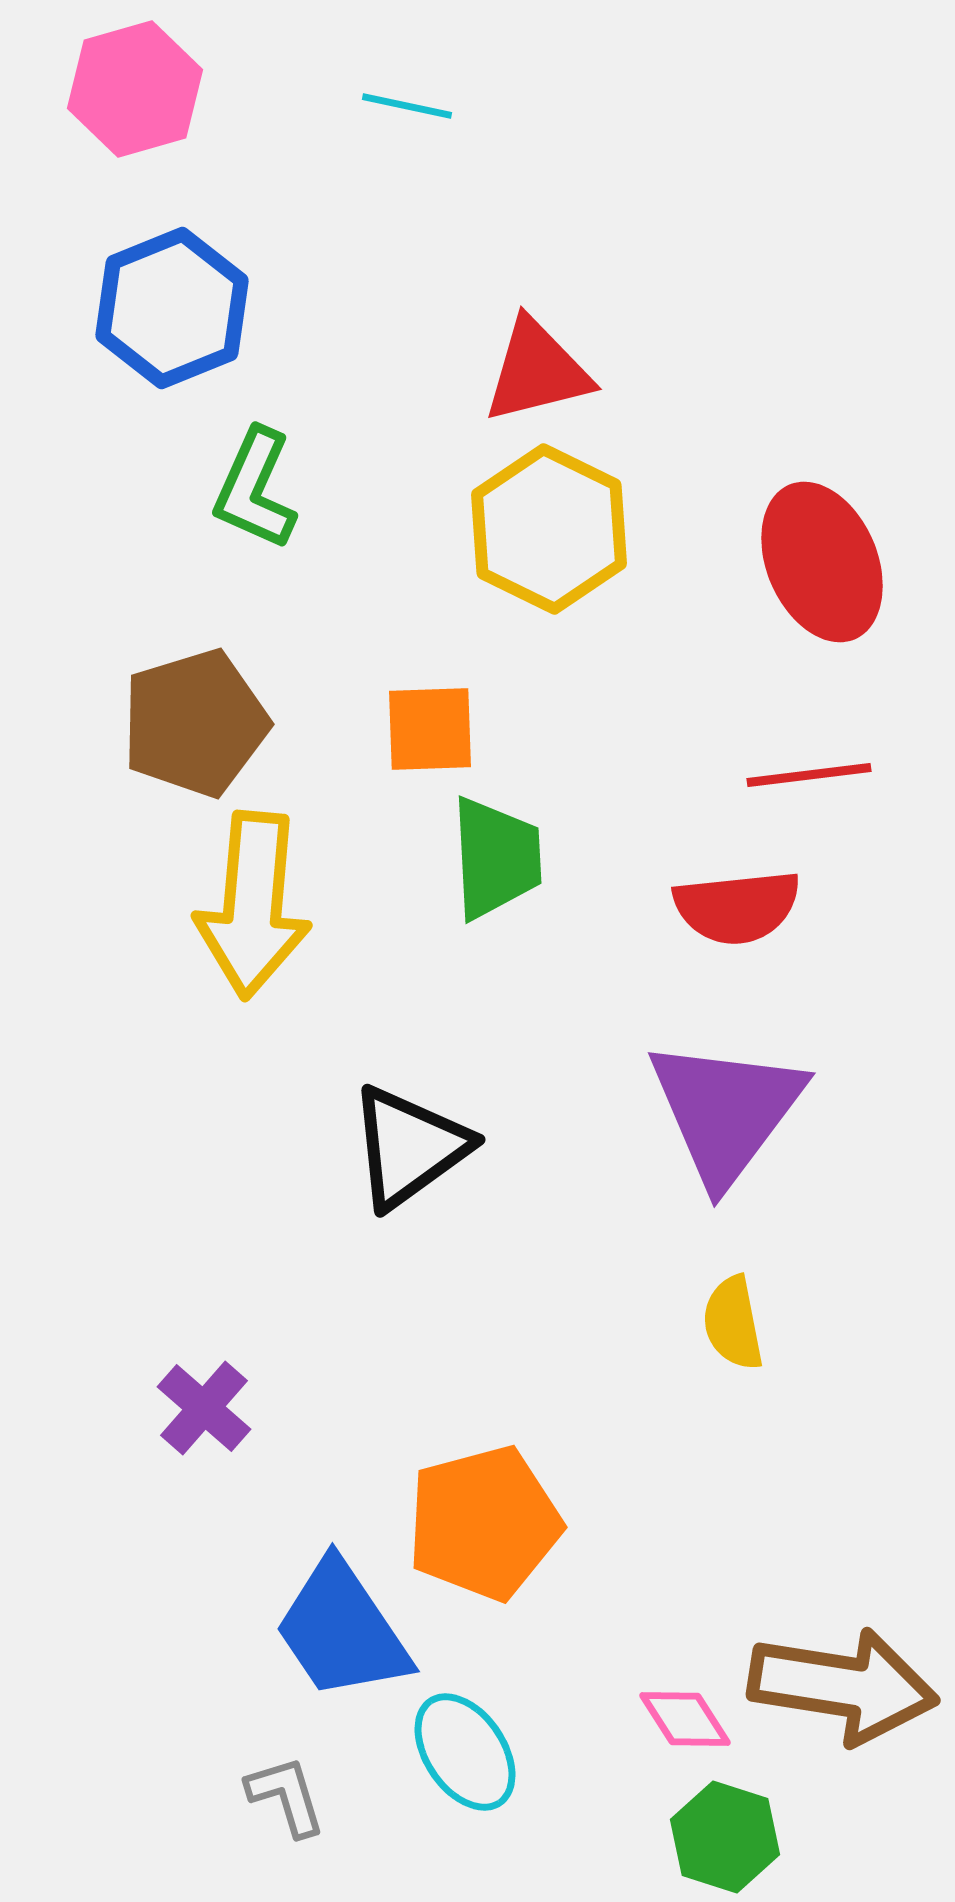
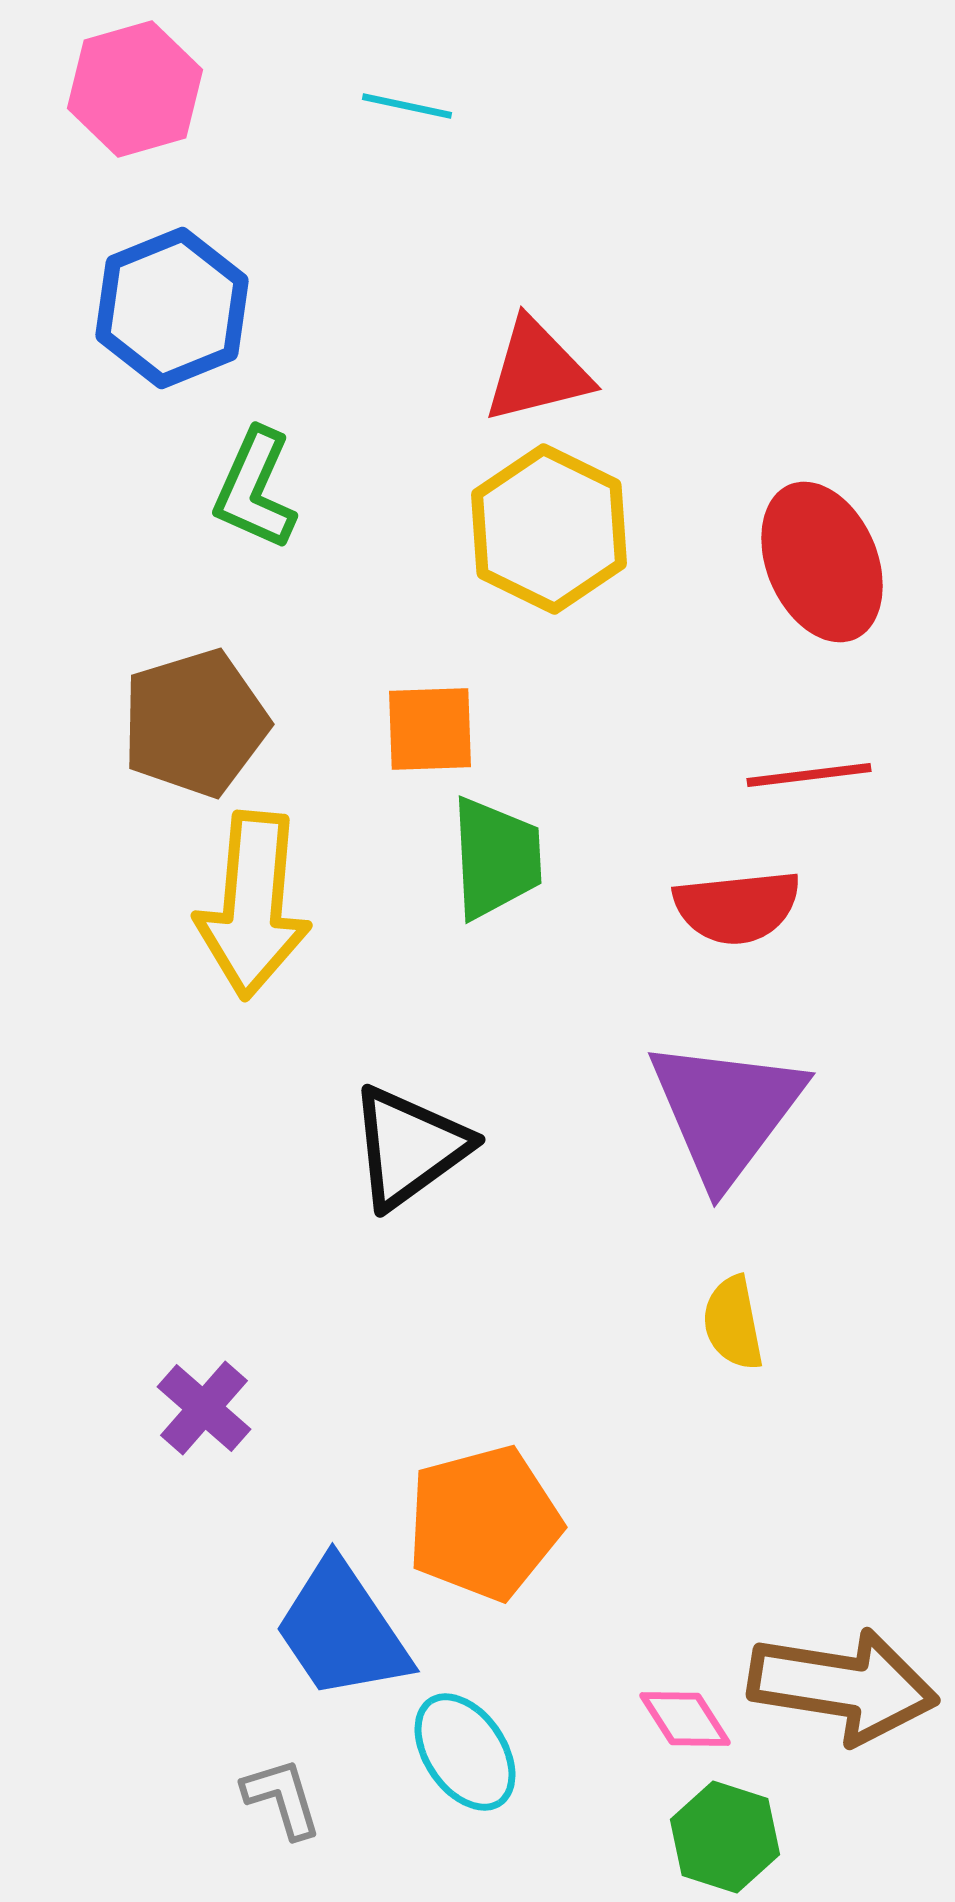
gray L-shape: moved 4 px left, 2 px down
